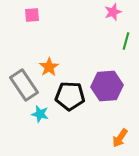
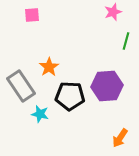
gray rectangle: moved 3 px left, 1 px down
